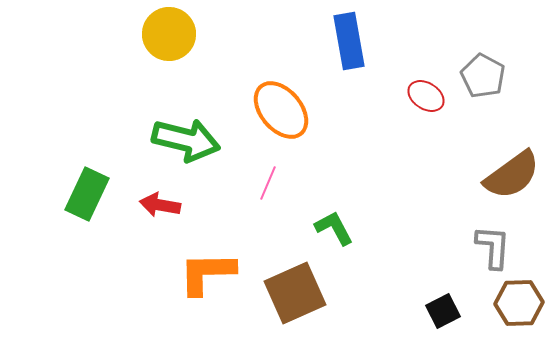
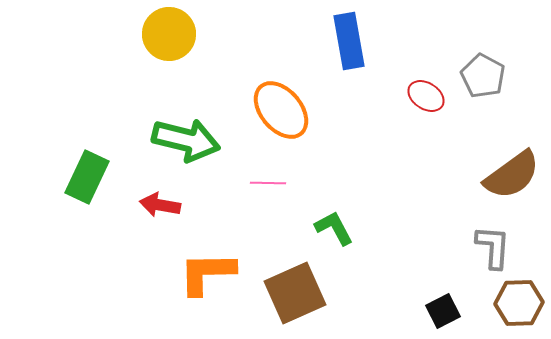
pink line: rotated 68 degrees clockwise
green rectangle: moved 17 px up
